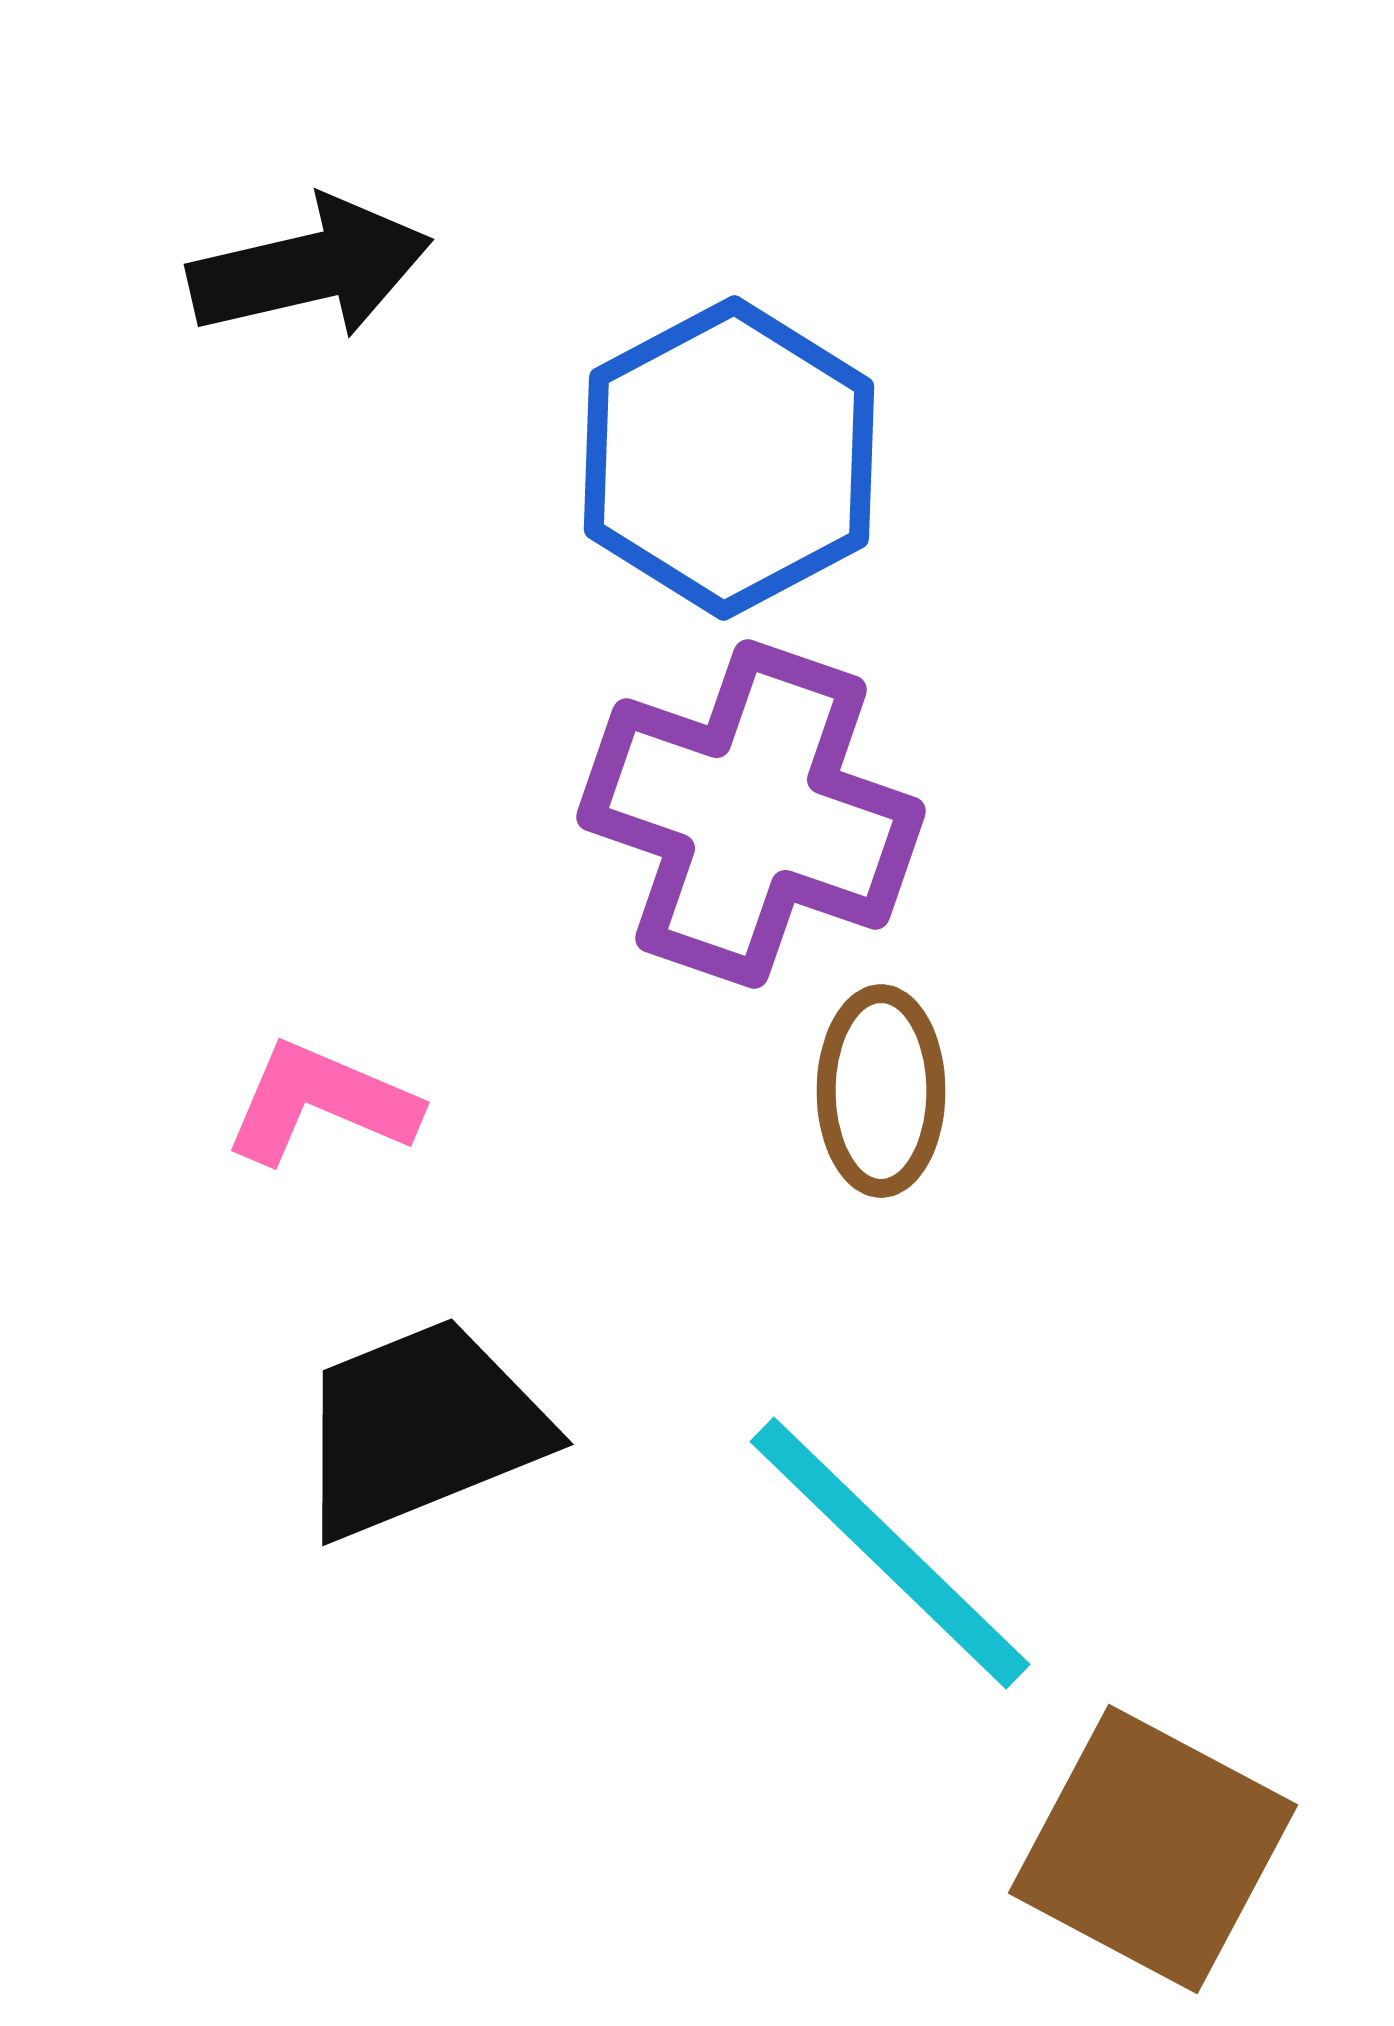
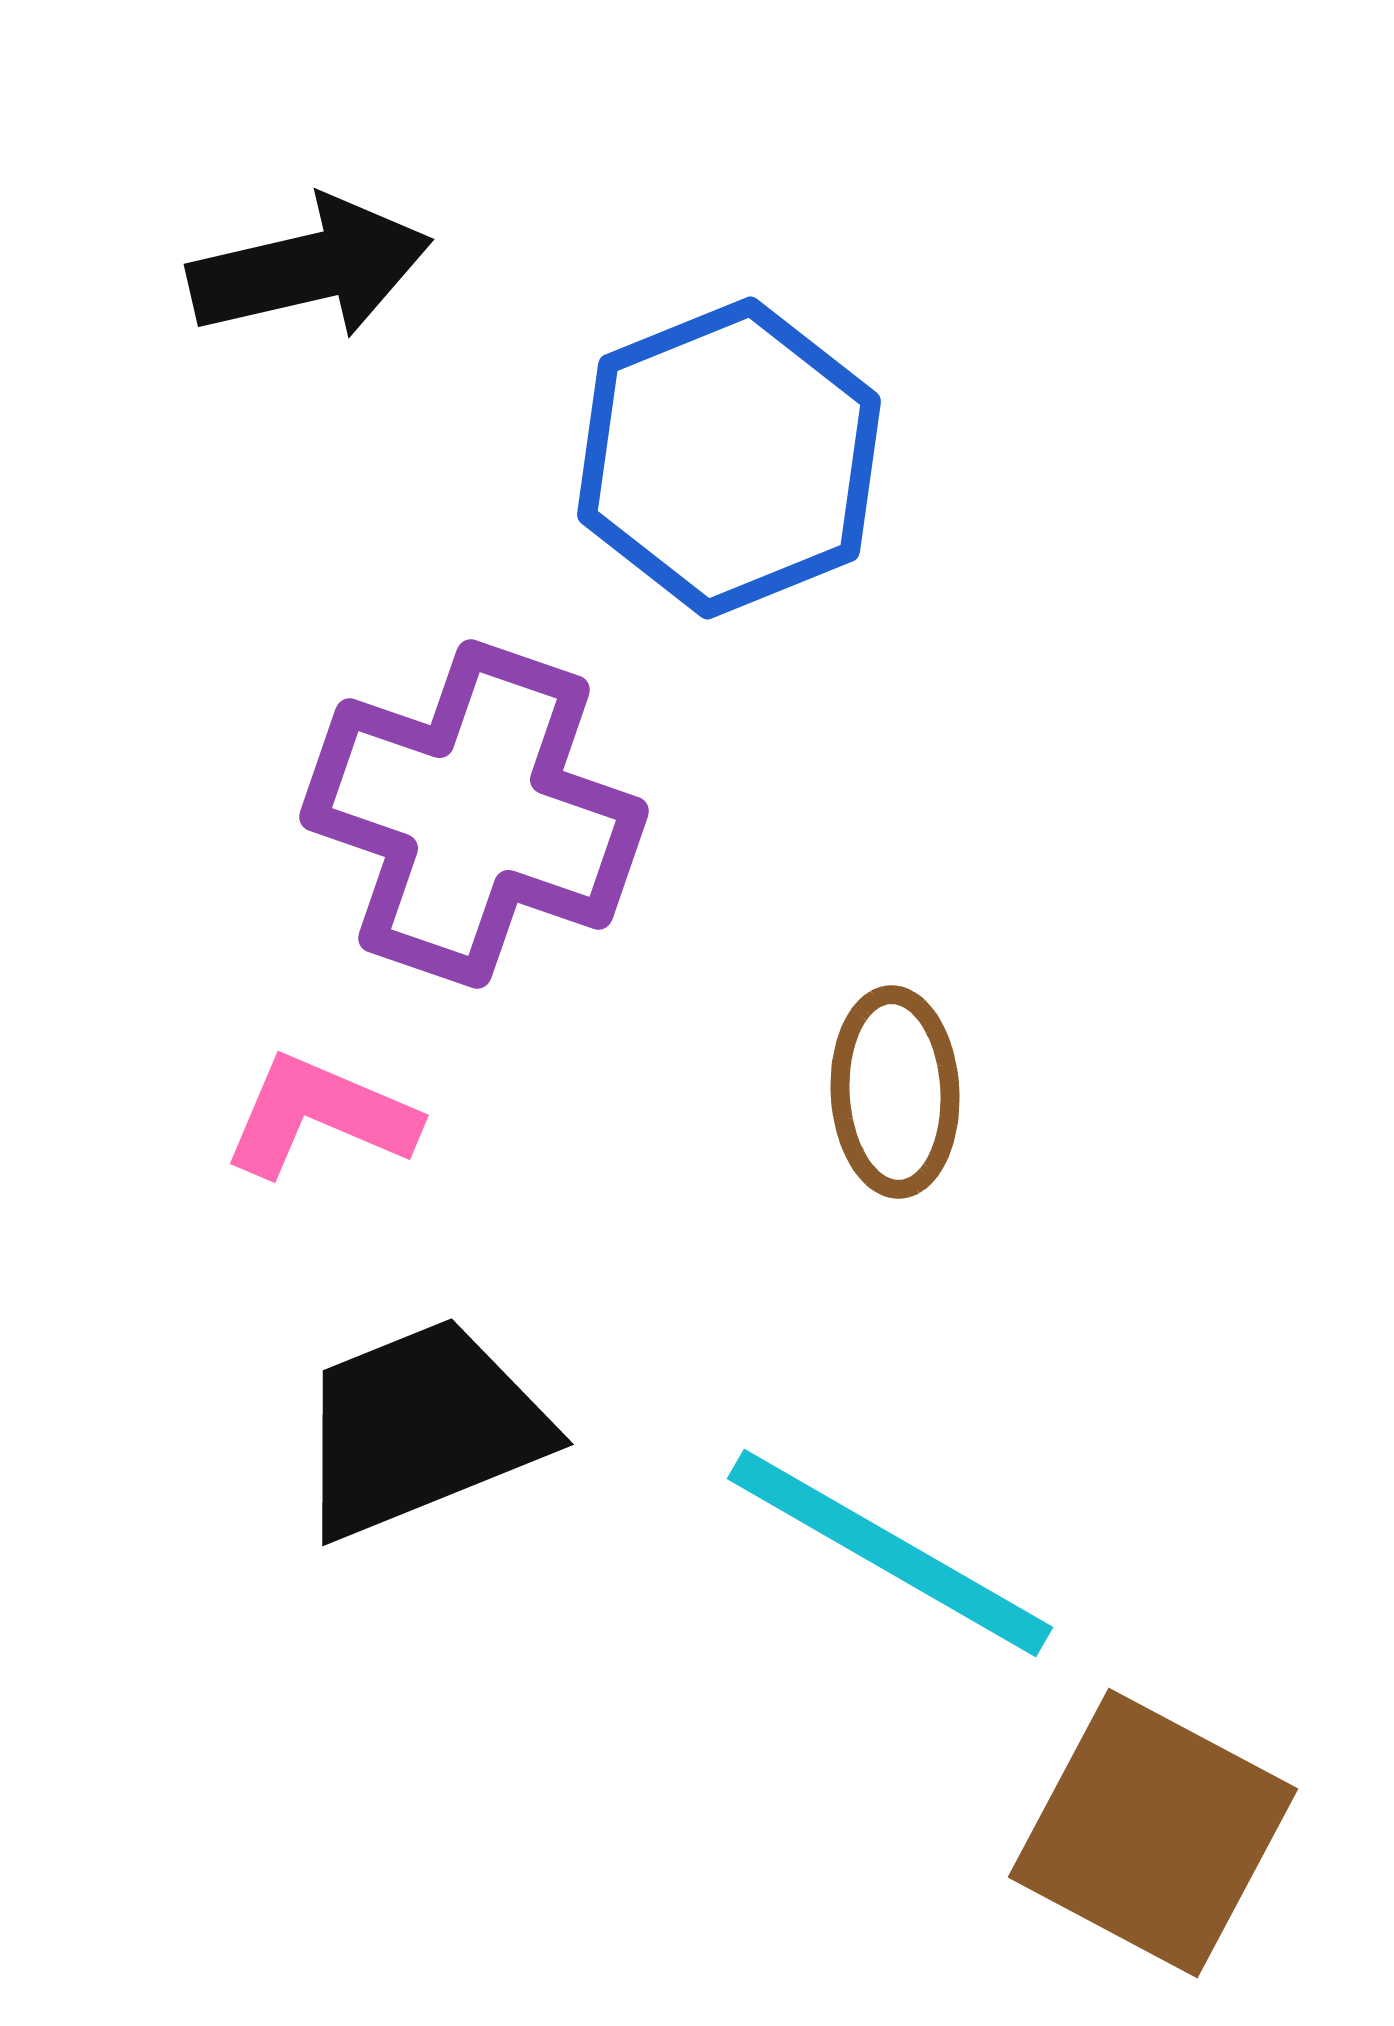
blue hexagon: rotated 6 degrees clockwise
purple cross: moved 277 px left
brown ellipse: moved 14 px right, 1 px down; rotated 3 degrees counterclockwise
pink L-shape: moved 1 px left, 13 px down
cyan line: rotated 14 degrees counterclockwise
brown square: moved 16 px up
